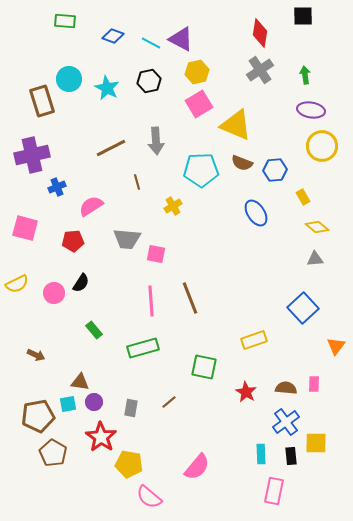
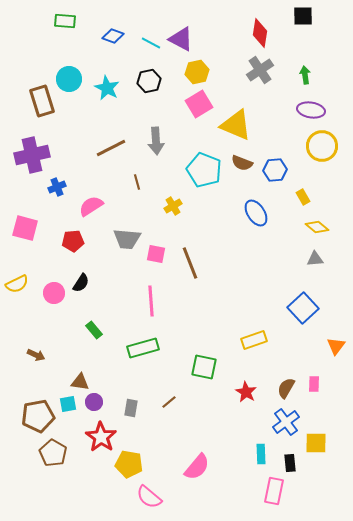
cyan pentagon at (201, 170): moved 3 px right; rotated 24 degrees clockwise
brown line at (190, 298): moved 35 px up
brown semicircle at (286, 388): rotated 65 degrees counterclockwise
black rectangle at (291, 456): moved 1 px left, 7 px down
